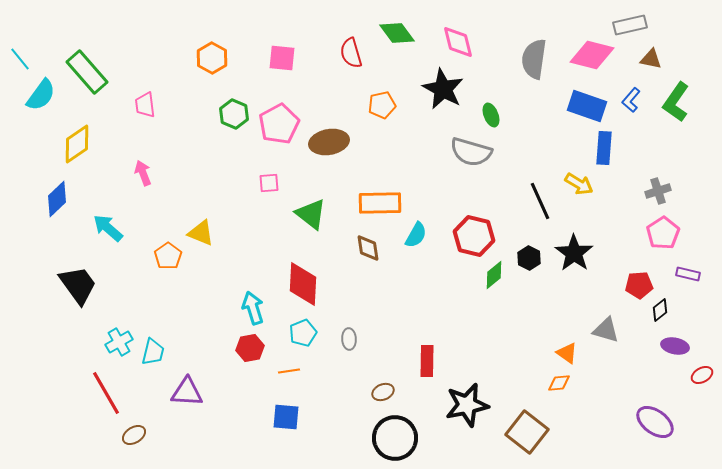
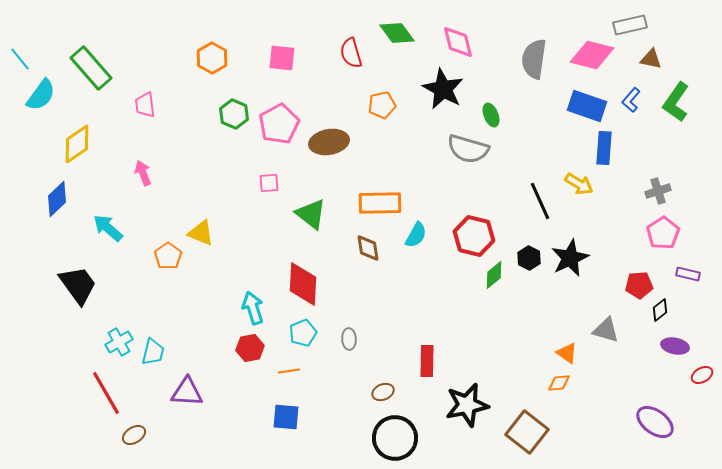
green rectangle at (87, 72): moved 4 px right, 4 px up
gray semicircle at (471, 152): moved 3 px left, 3 px up
black star at (574, 253): moved 4 px left, 5 px down; rotated 12 degrees clockwise
